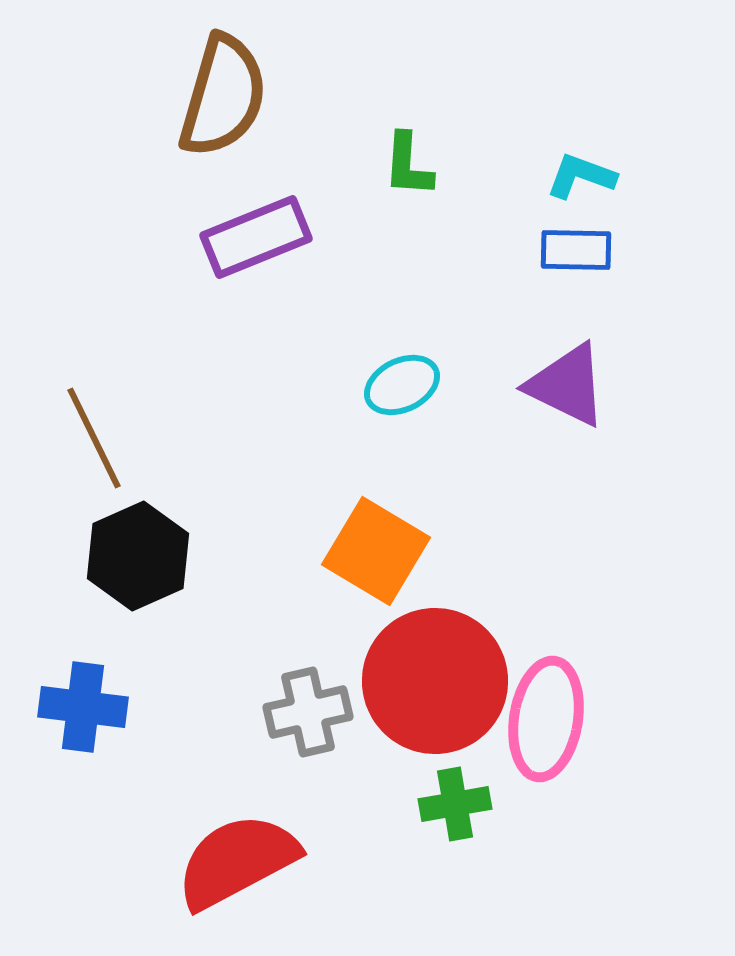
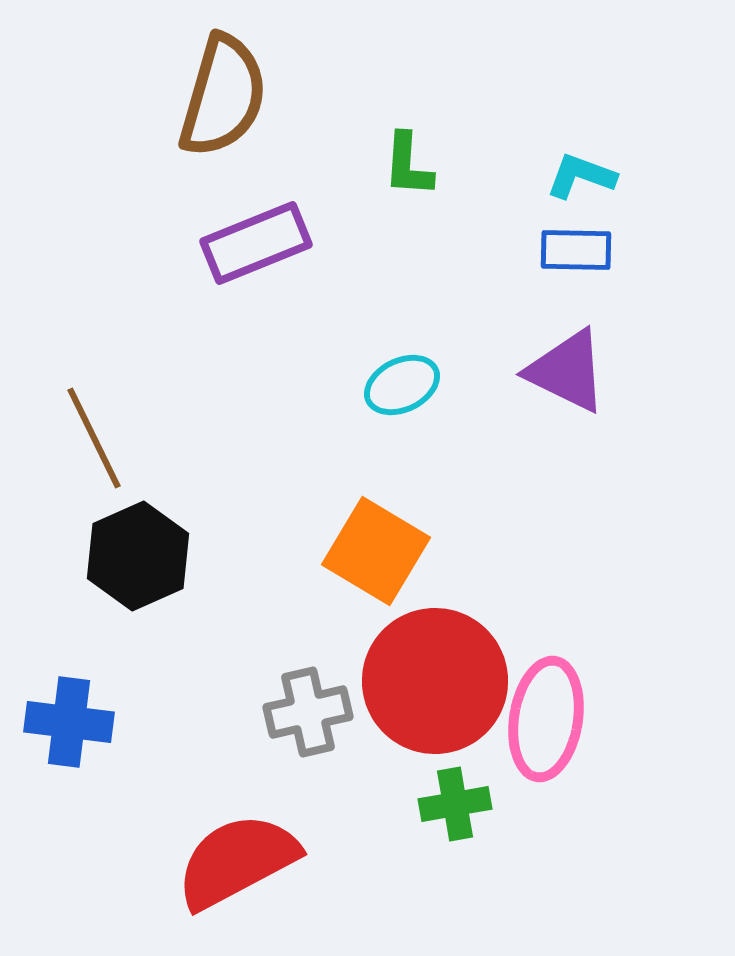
purple rectangle: moved 6 px down
purple triangle: moved 14 px up
blue cross: moved 14 px left, 15 px down
